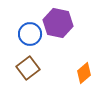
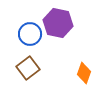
orange diamond: rotated 30 degrees counterclockwise
